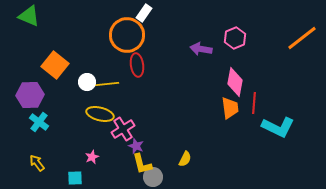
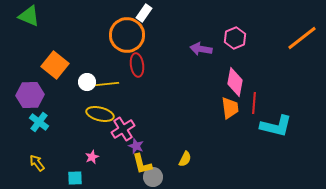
cyan L-shape: moved 2 px left, 1 px up; rotated 12 degrees counterclockwise
